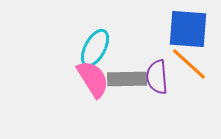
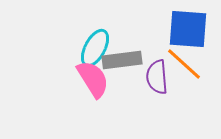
orange line: moved 5 px left
gray rectangle: moved 5 px left, 19 px up; rotated 6 degrees counterclockwise
